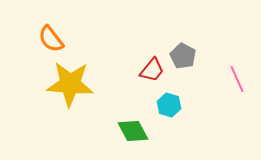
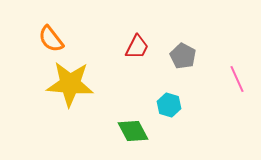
red trapezoid: moved 15 px left, 23 px up; rotated 12 degrees counterclockwise
